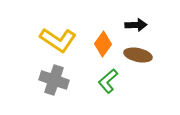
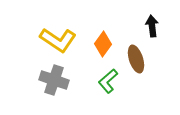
black arrow: moved 16 px right, 1 px down; rotated 95 degrees counterclockwise
brown ellipse: moved 2 px left, 4 px down; rotated 60 degrees clockwise
